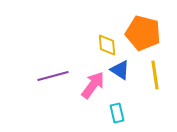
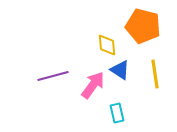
orange pentagon: moved 7 px up
yellow line: moved 1 px up
